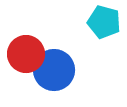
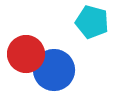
cyan pentagon: moved 12 px left
